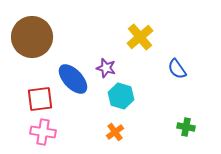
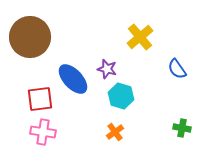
brown circle: moved 2 px left
purple star: moved 1 px right, 1 px down
green cross: moved 4 px left, 1 px down
